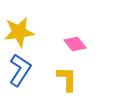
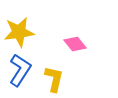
yellow L-shape: moved 13 px left; rotated 12 degrees clockwise
